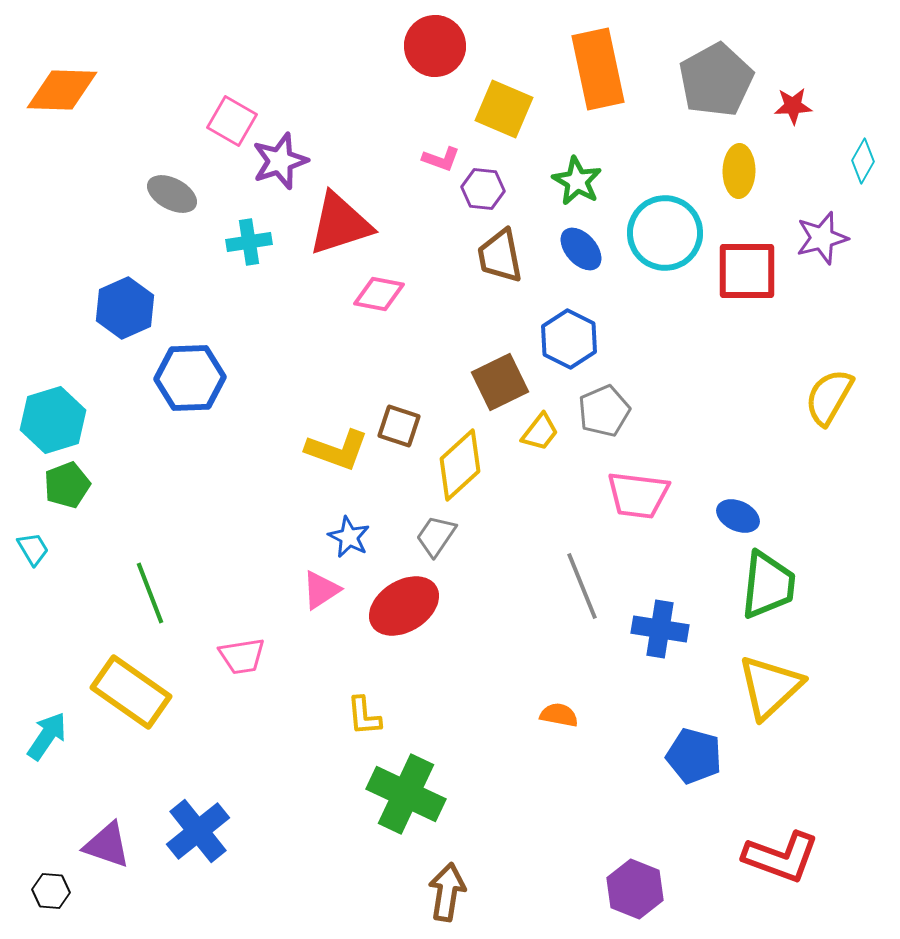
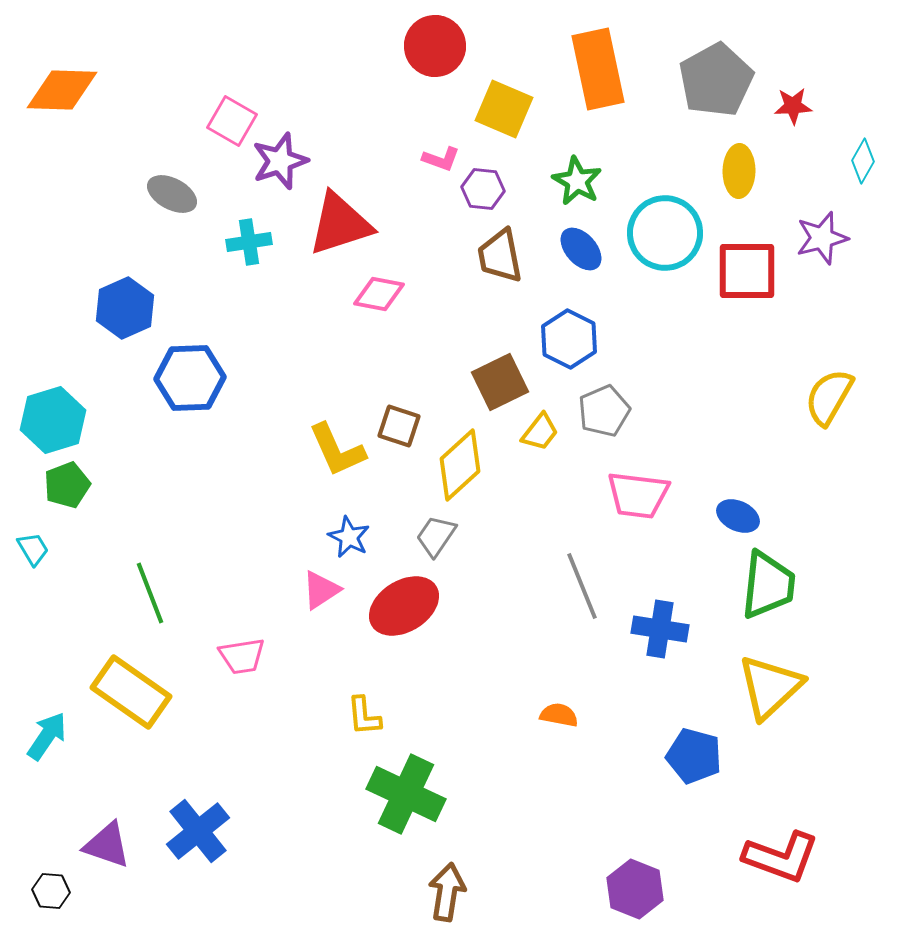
yellow L-shape at (337, 450): rotated 46 degrees clockwise
